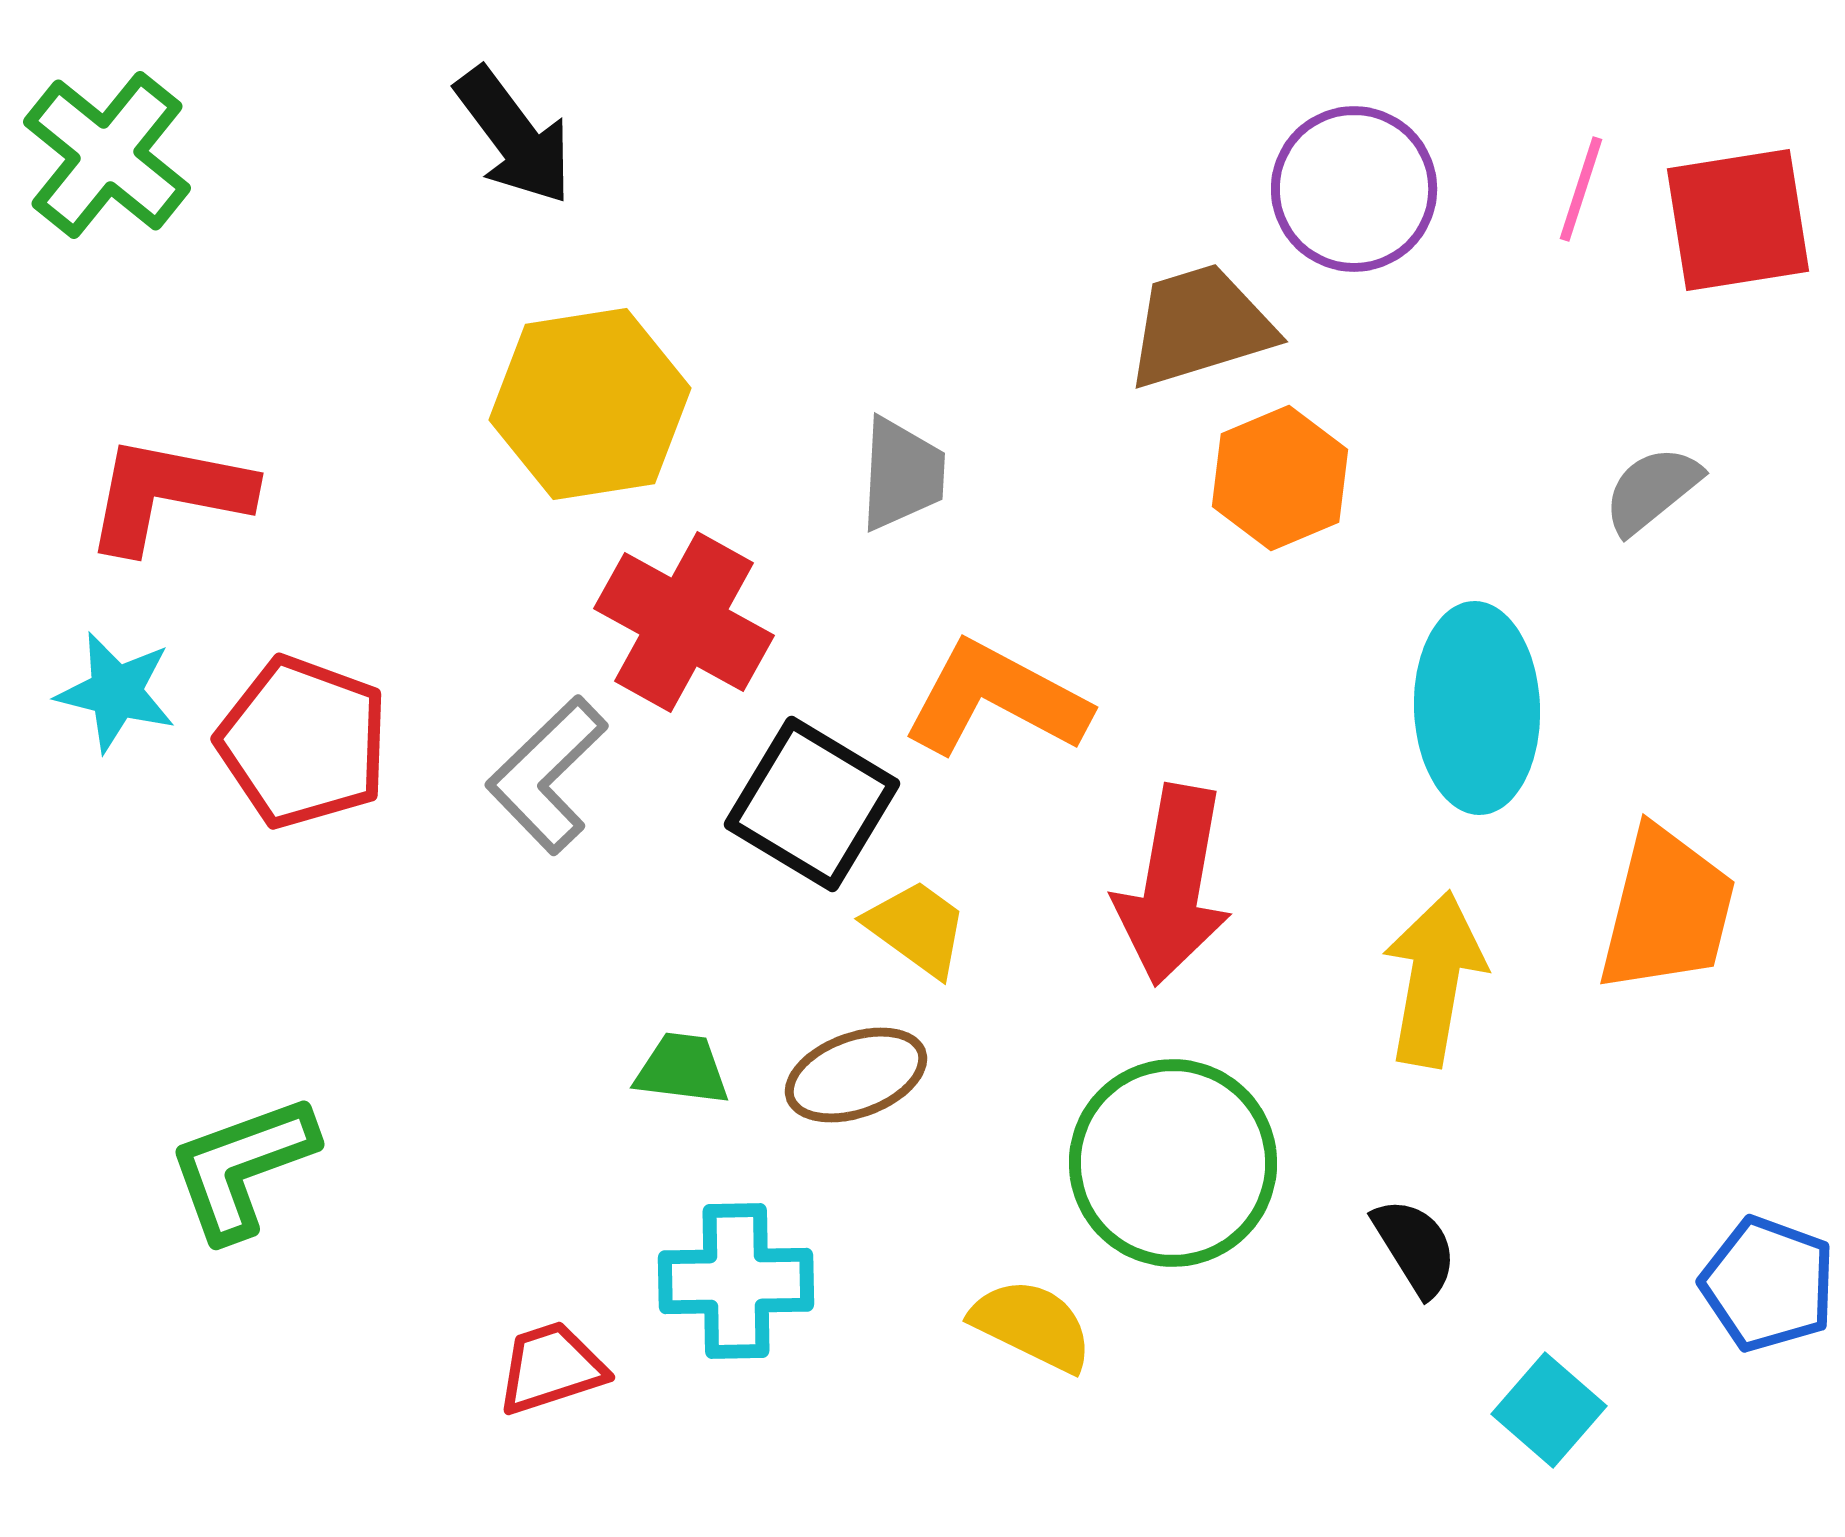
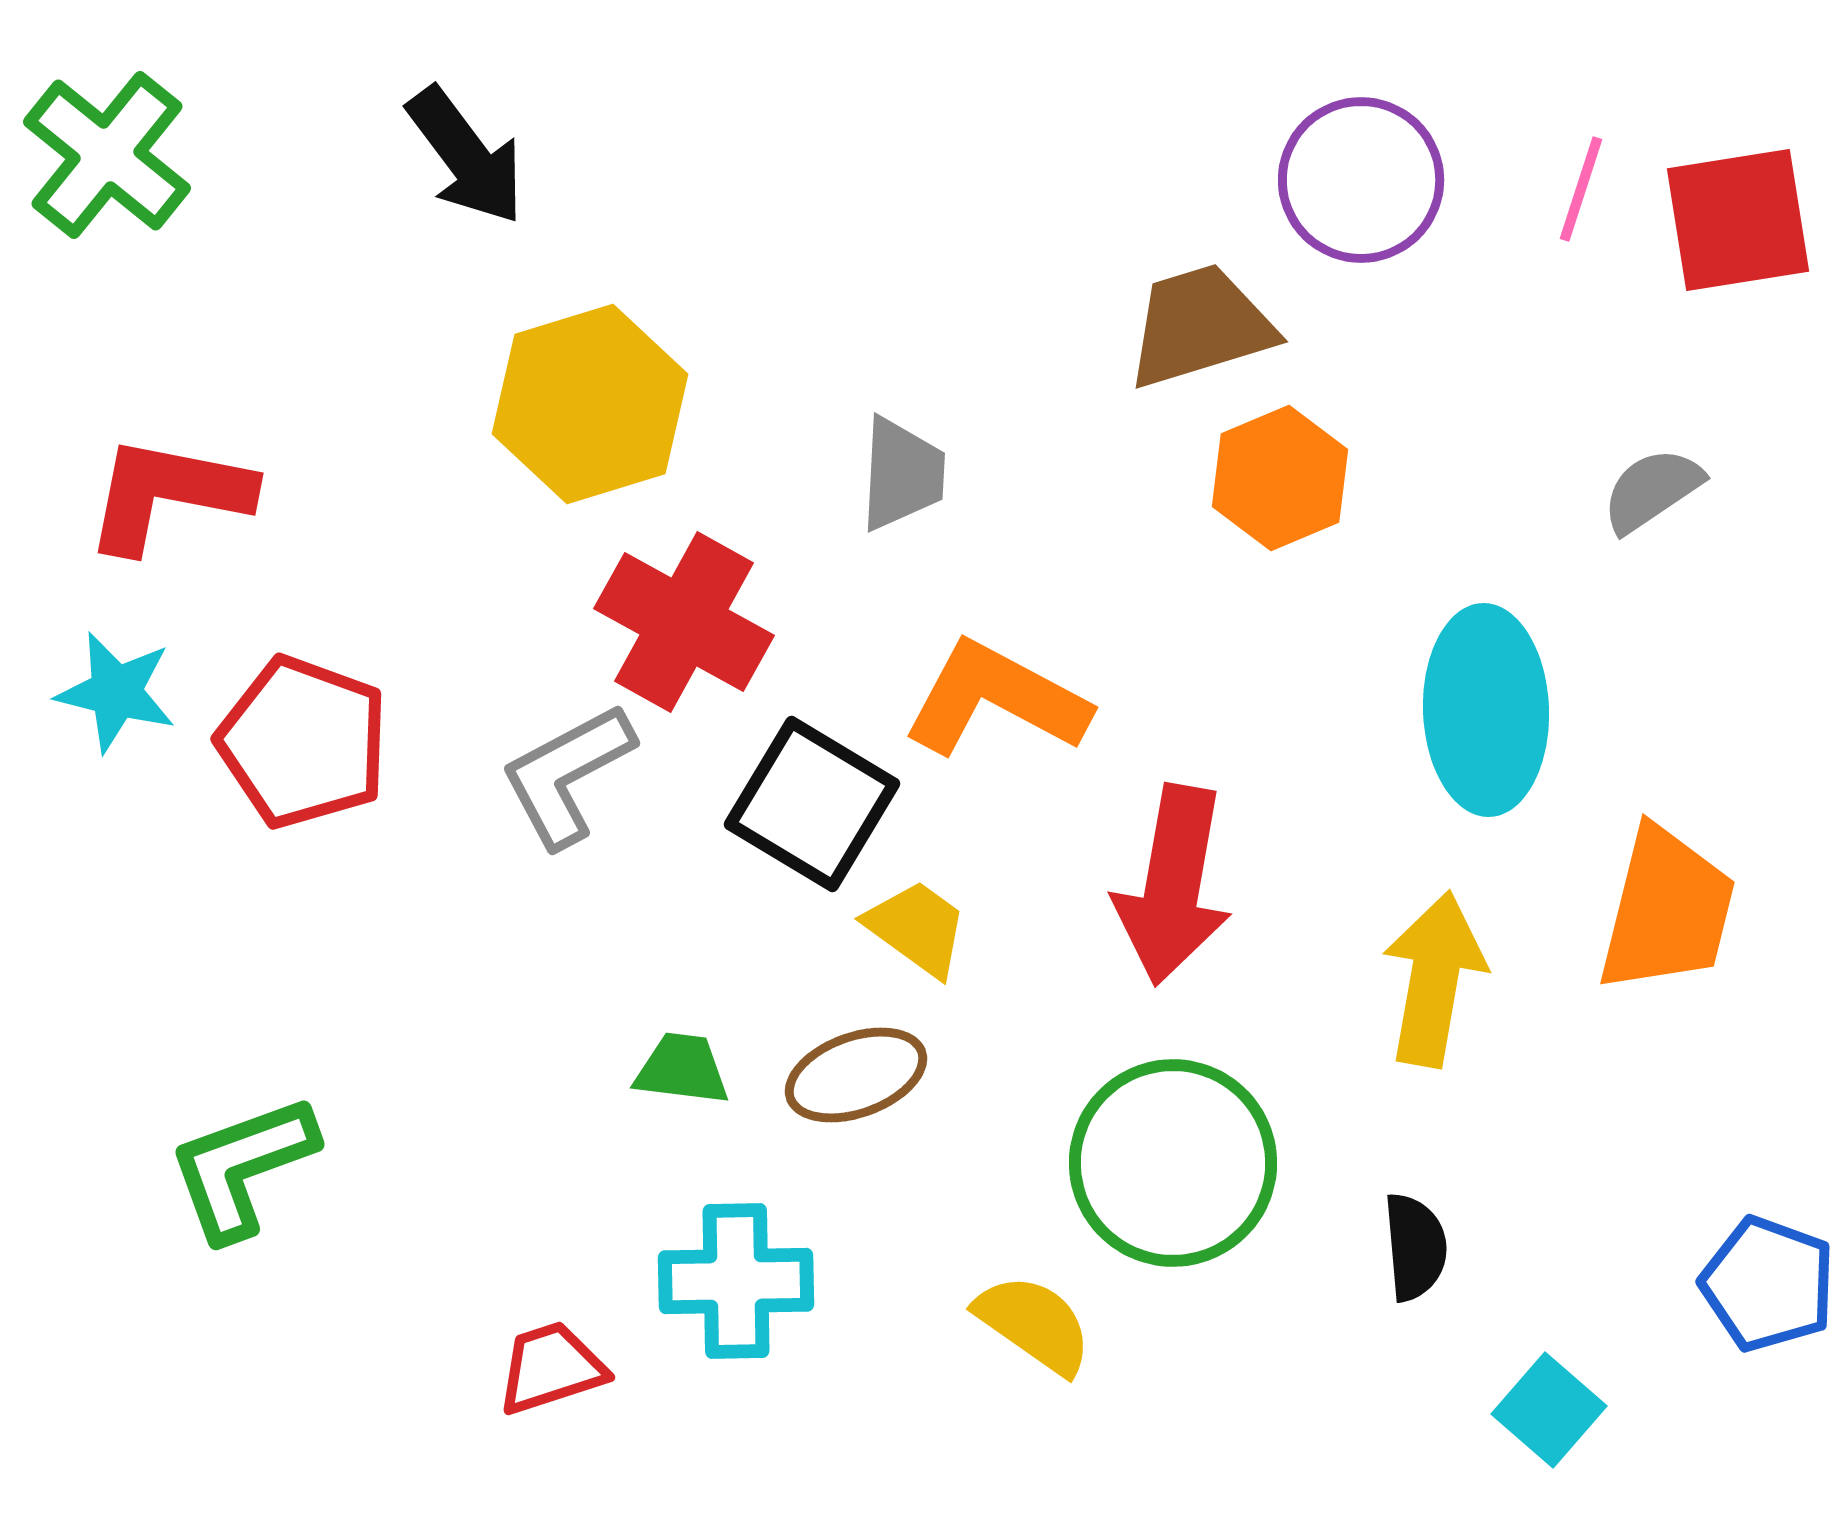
black arrow: moved 48 px left, 20 px down
purple circle: moved 7 px right, 9 px up
yellow hexagon: rotated 8 degrees counterclockwise
gray semicircle: rotated 5 degrees clockwise
cyan ellipse: moved 9 px right, 2 px down
gray L-shape: moved 20 px right; rotated 16 degrees clockwise
black semicircle: rotated 27 degrees clockwise
yellow semicircle: moved 2 px right, 1 px up; rotated 9 degrees clockwise
